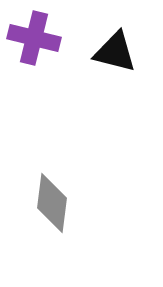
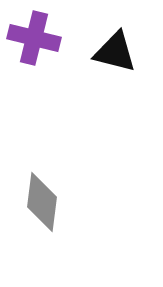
gray diamond: moved 10 px left, 1 px up
